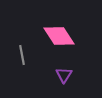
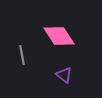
purple triangle: rotated 24 degrees counterclockwise
